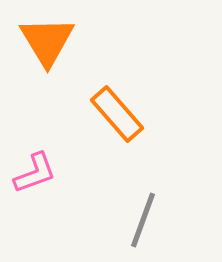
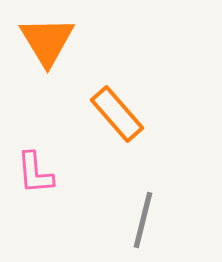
pink L-shape: rotated 105 degrees clockwise
gray line: rotated 6 degrees counterclockwise
